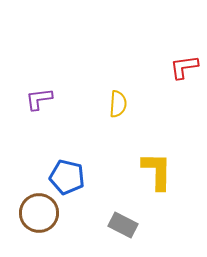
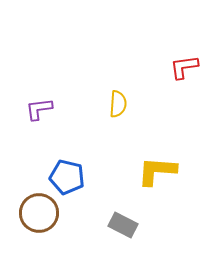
purple L-shape: moved 10 px down
yellow L-shape: rotated 87 degrees counterclockwise
